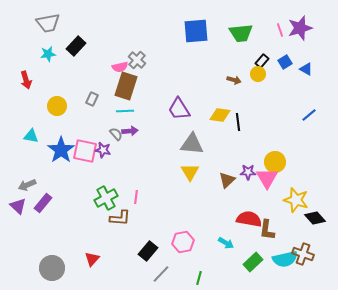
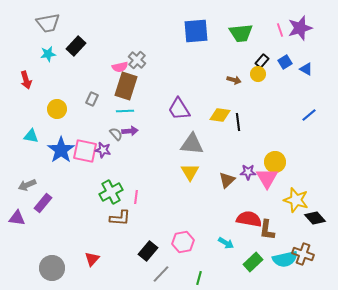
yellow circle at (57, 106): moved 3 px down
green cross at (106, 198): moved 5 px right, 6 px up
purple triangle at (18, 206): moved 1 px left, 12 px down; rotated 36 degrees counterclockwise
